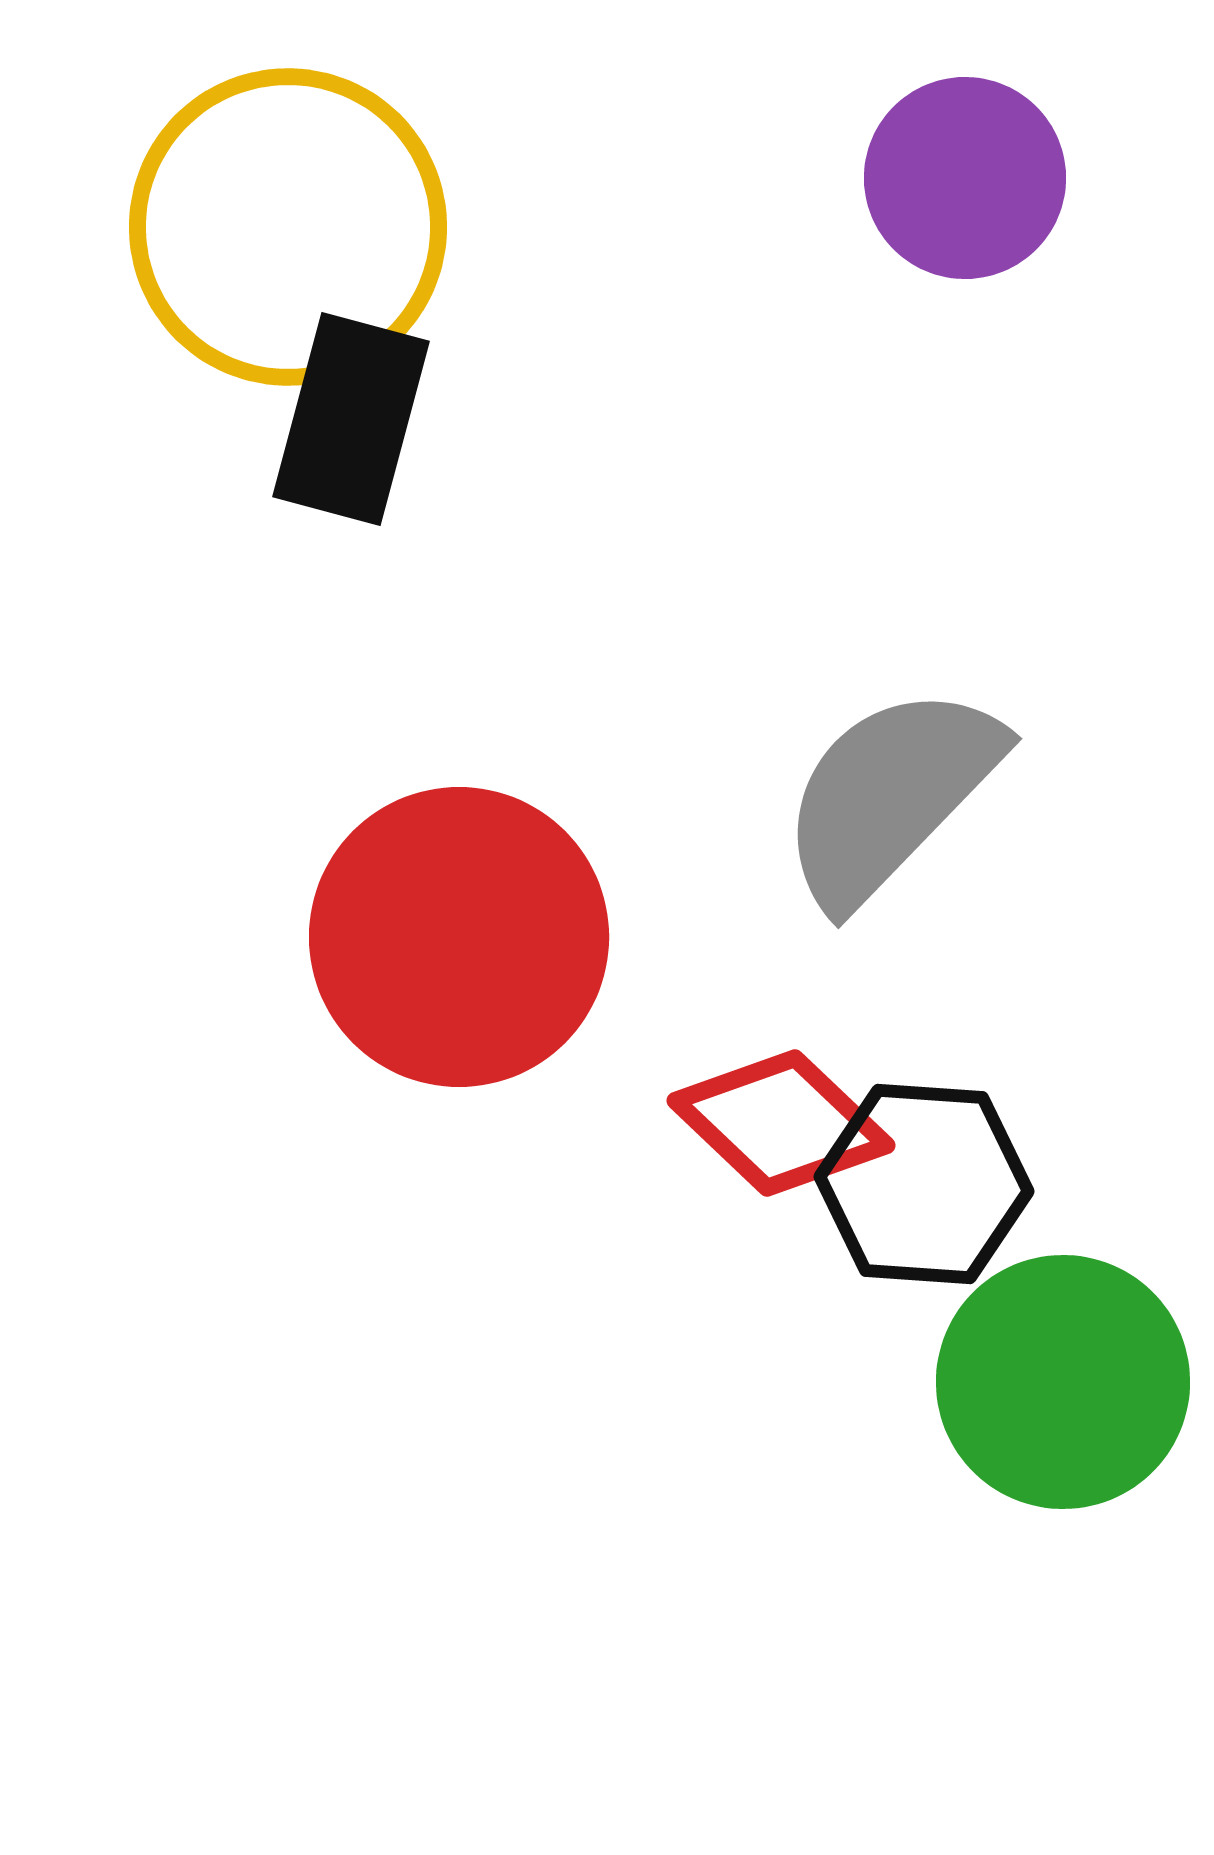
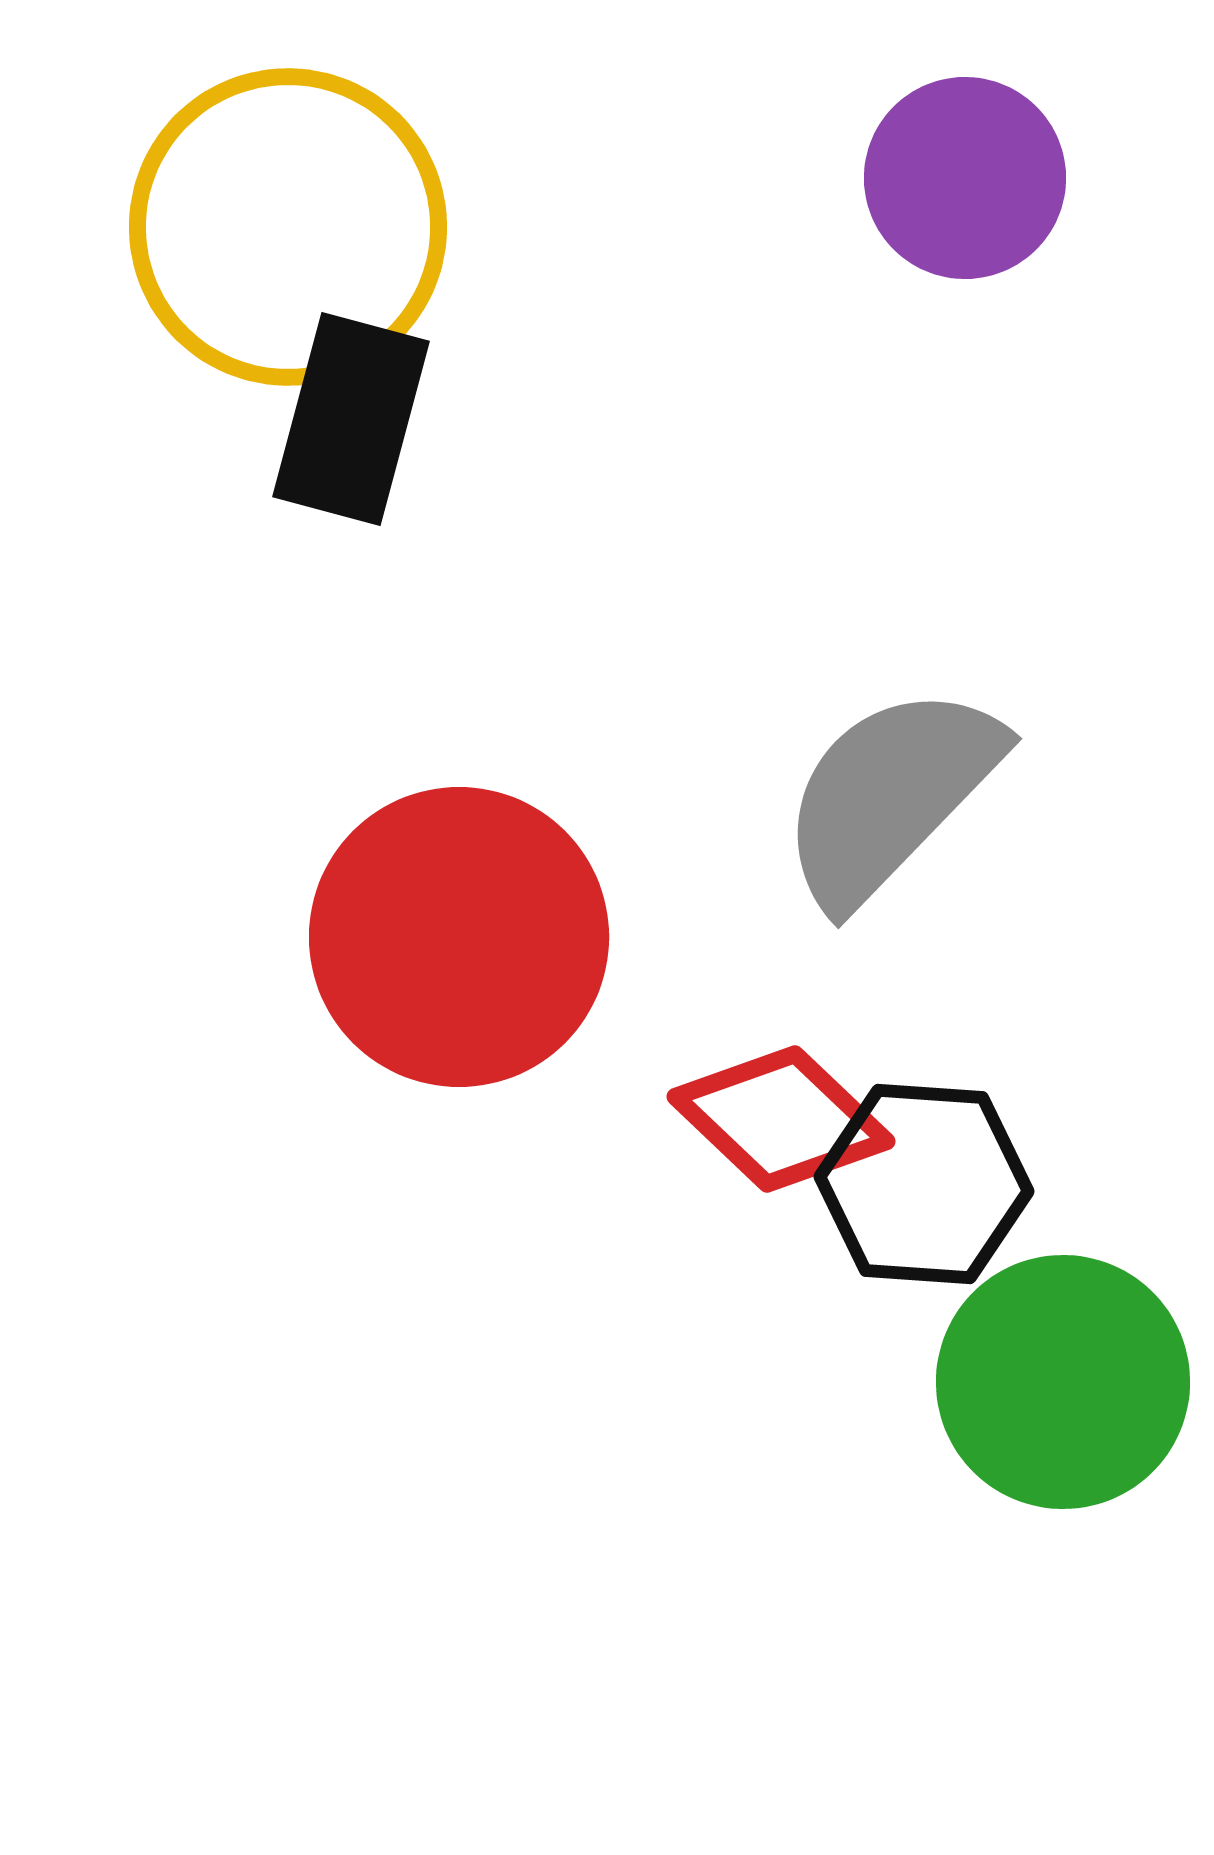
red diamond: moved 4 px up
